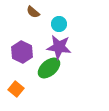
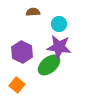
brown semicircle: rotated 136 degrees clockwise
green ellipse: moved 3 px up
orange square: moved 1 px right, 4 px up
